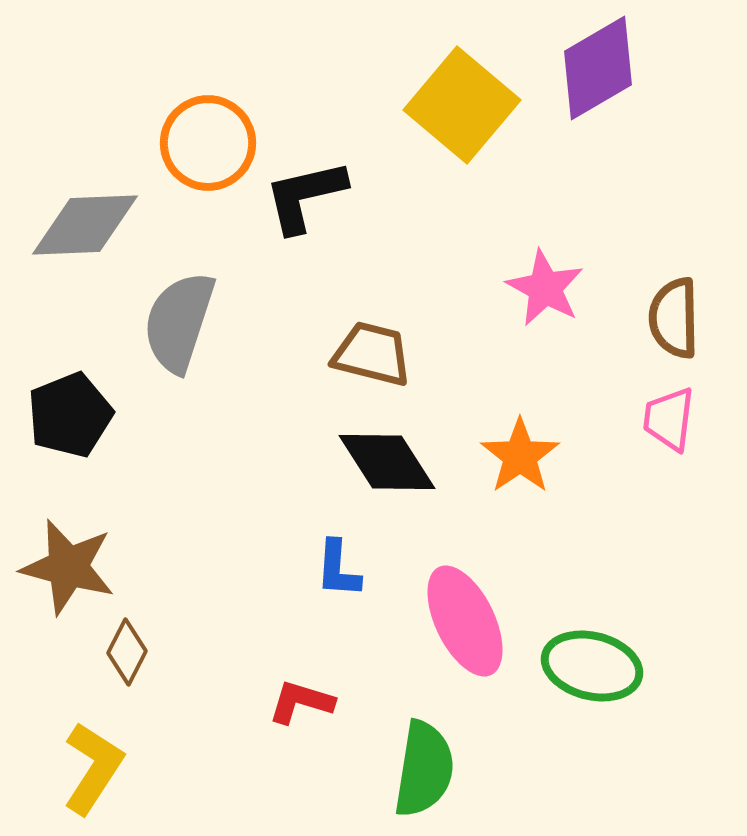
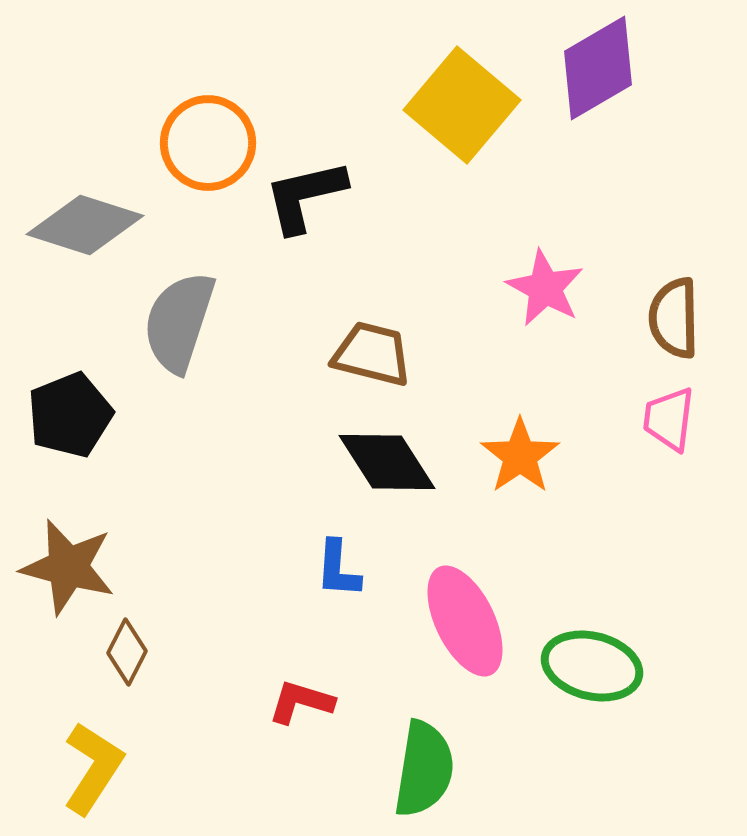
gray diamond: rotated 20 degrees clockwise
